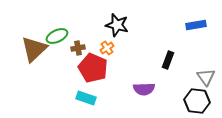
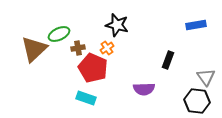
green ellipse: moved 2 px right, 2 px up
